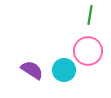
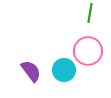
green line: moved 2 px up
purple semicircle: moved 1 px left, 1 px down; rotated 20 degrees clockwise
